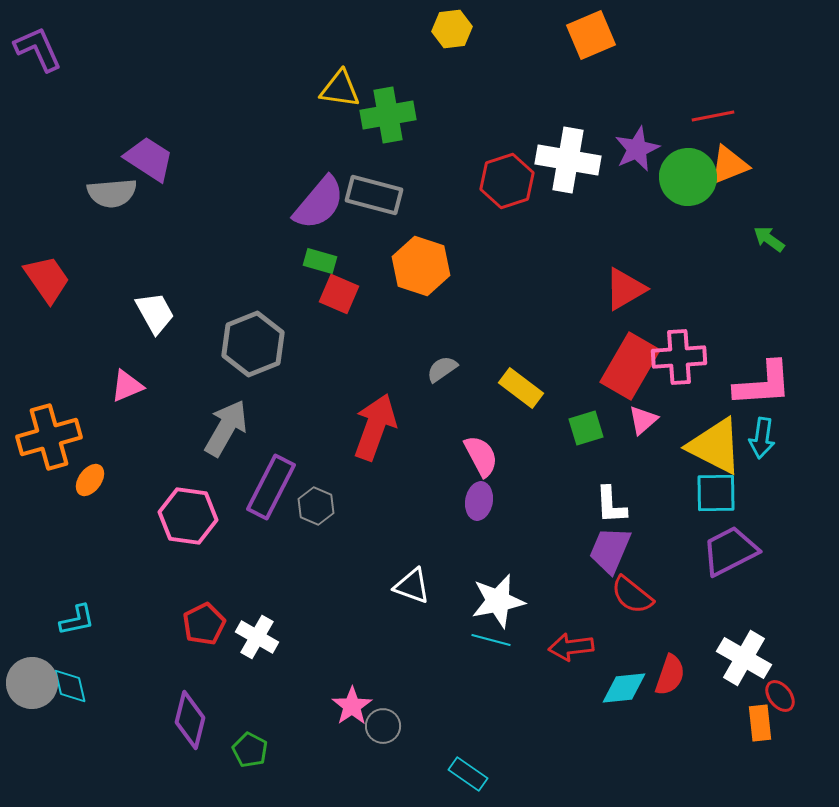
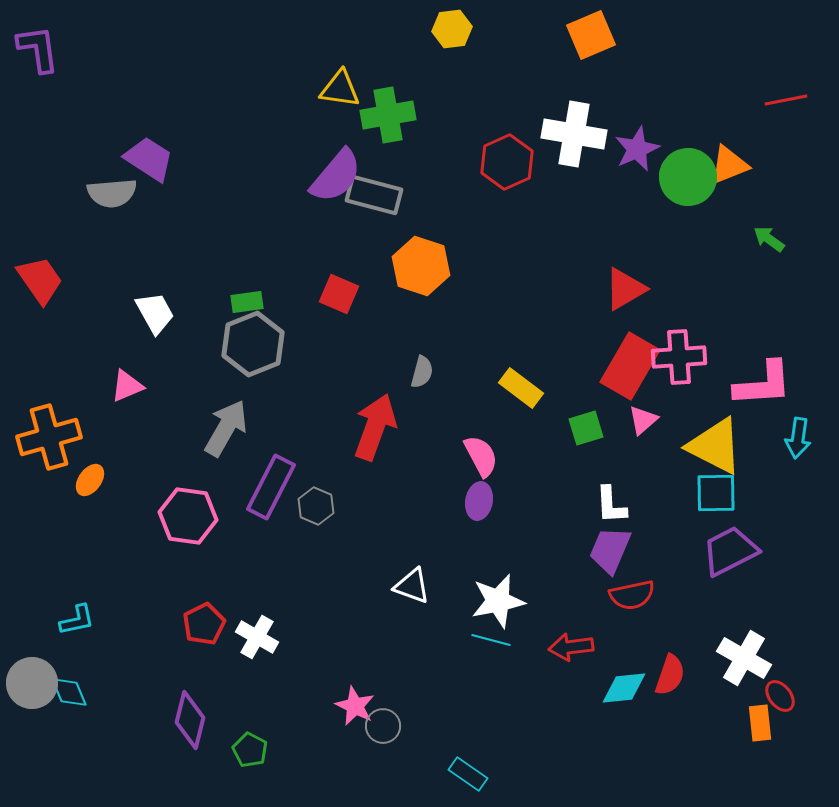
purple L-shape at (38, 49): rotated 16 degrees clockwise
red line at (713, 116): moved 73 px right, 16 px up
white cross at (568, 160): moved 6 px right, 26 px up
red hexagon at (507, 181): moved 19 px up; rotated 6 degrees counterclockwise
purple semicircle at (319, 203): moved 17 px right, 27 px up
green rectangle at (320, 261): moved 73 px left, 41 px down; rotated 24 degrees counterclockwise
red trapezoid at (47, 279): moved 7 px left, 1 px down
gray semicircle at (442, 369): moved 20 px left, 3 px down; rotated 140 degrees clockwise
cyan arrow at (762, 438): moved 36 px right
red semicircle at (632, 595): rotated 51 degrees counterclockwise
cyan diamond at (70, 686): moved 1 px left, 6 px down; rotated 9 degrees counterclockwise
pink star at (352, 706): moved 3 px right; rotated 12 degrees counterclockwise
